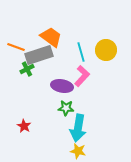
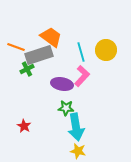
purple ellipse: moved 2 px up
cyan arrow: moved 2 px left, 1 px up; rotated 20 degrees counterclockwise
